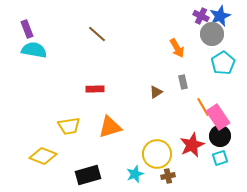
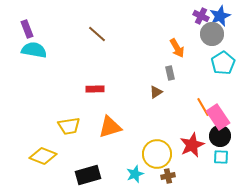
gray rectangle: moved 13 px left, 9 px up
cyan square: moved 1 px right, 1 px up; rotated 21 degrees clockwise
